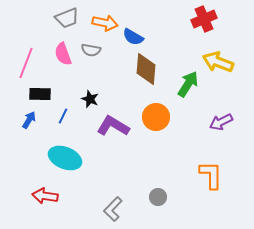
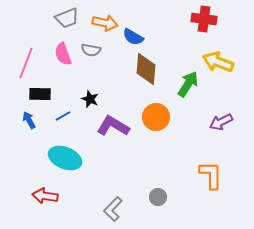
red cross: rotated 30 degrees clockwise
blue line: rotated 35 degrees clockwise
blue arrow: rotated 60 degrees counterclockwise
